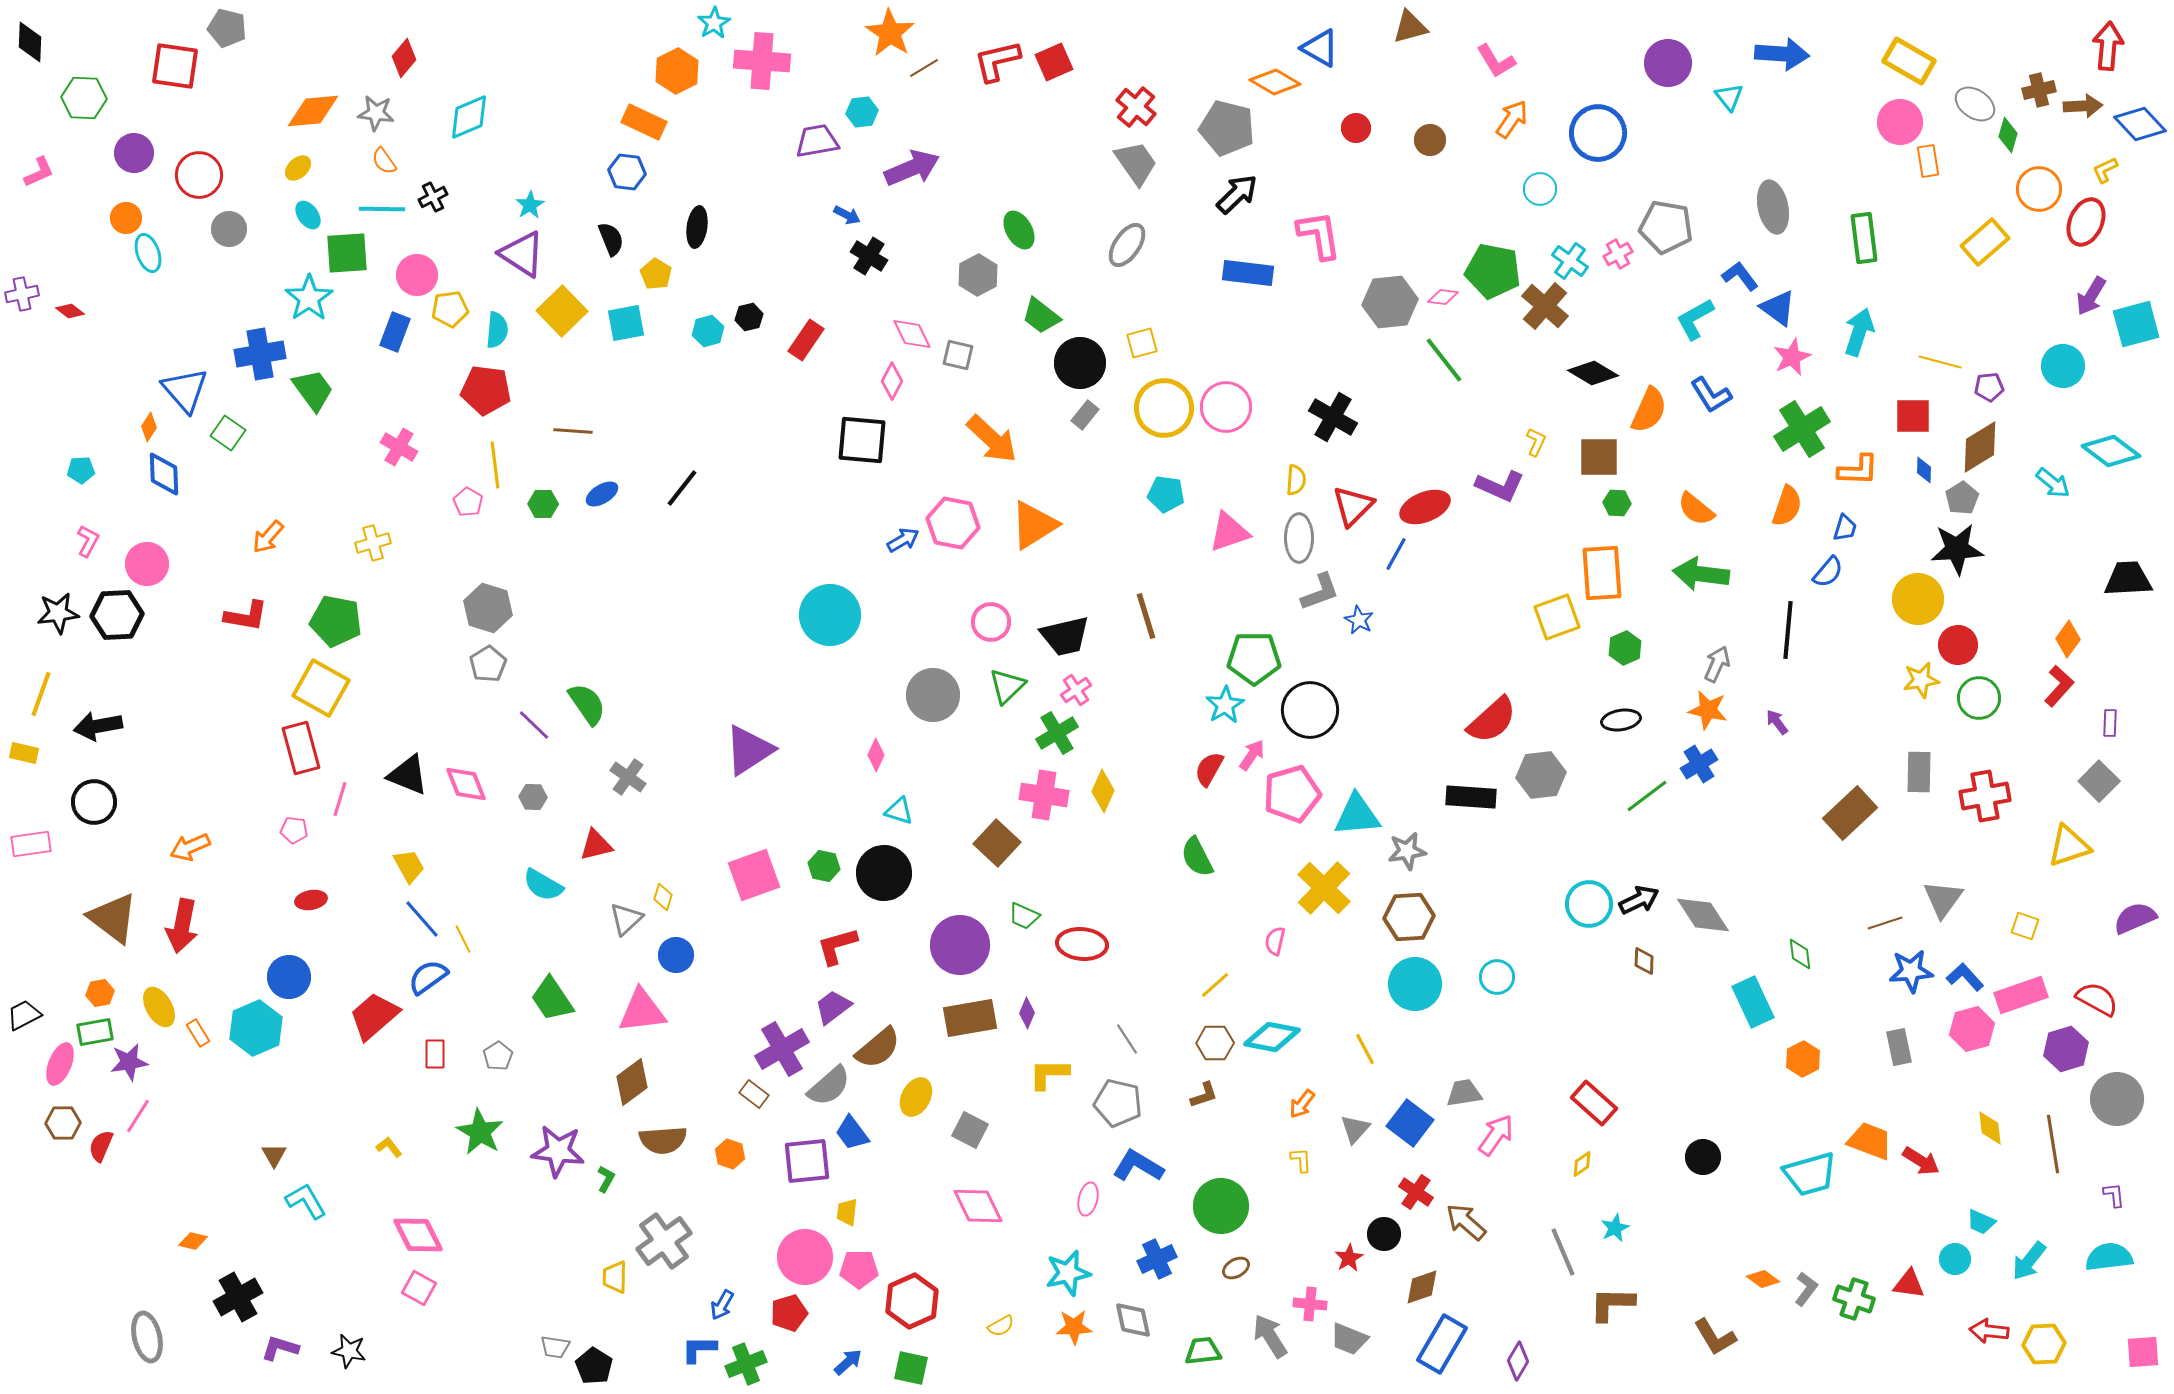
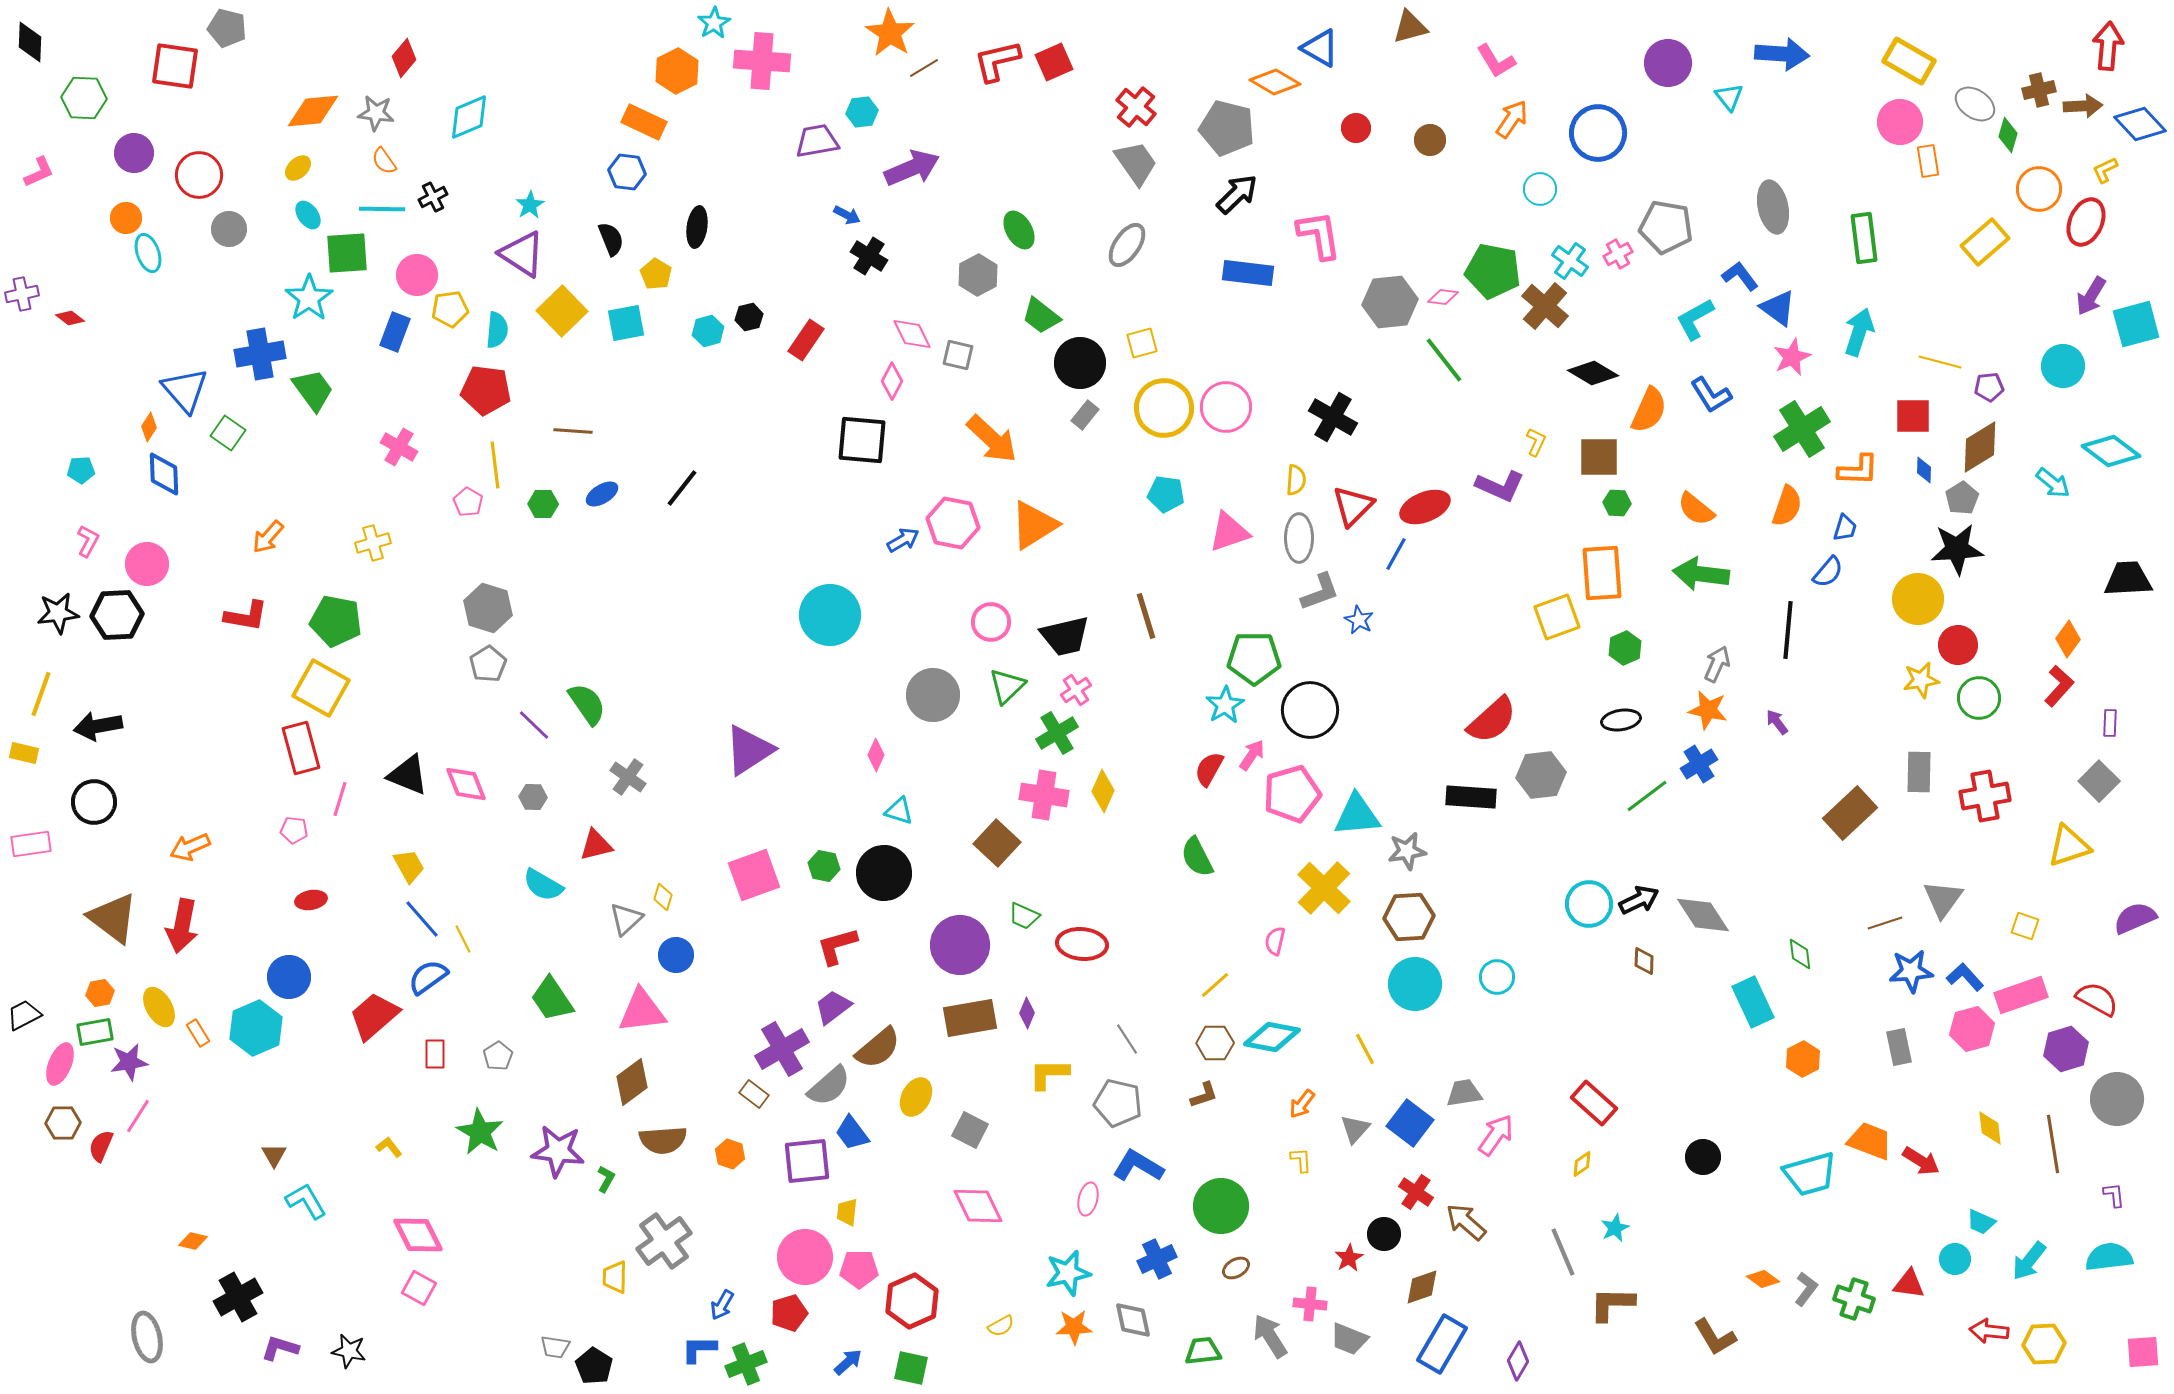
red diamond at (70, 311): moved 7 px down
